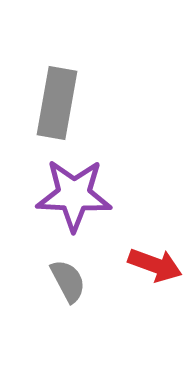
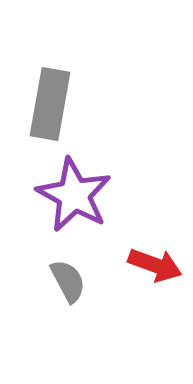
gray rectangle: moved 7 px left, 1 px down
purple star: rotated 26 degrees clockwise
